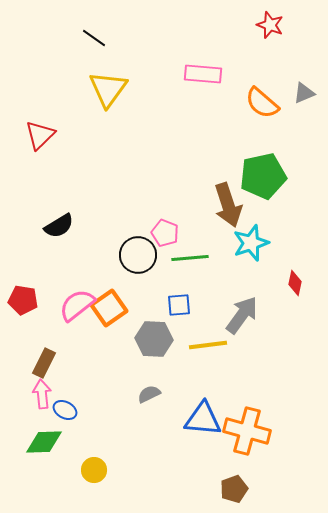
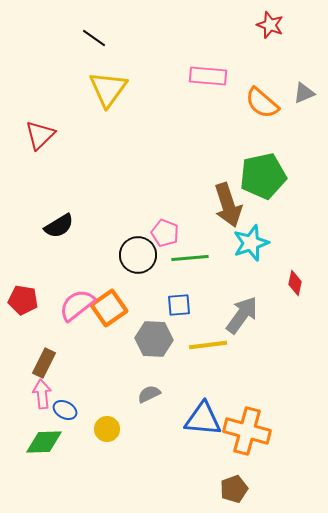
pink rectangle: moved 5 px right, 2 px down
yellow circle: moved 13 px right, 41 px up
